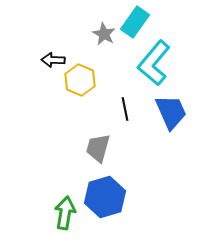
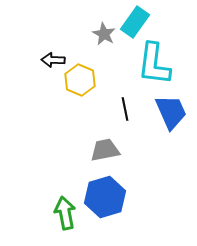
cyan L-shape: moved 1 px down; rotated 33 degrees counterclockwise
gray trapezoid: moved 7 px right, 2 px down; rotated 64 degrees clockwise
green arrow: rotated 20 degrees counterclockwise
